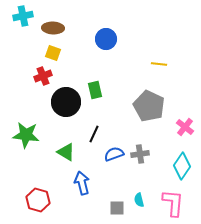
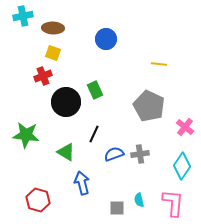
green rectangle: rotated 12 degrees counterclockwise
